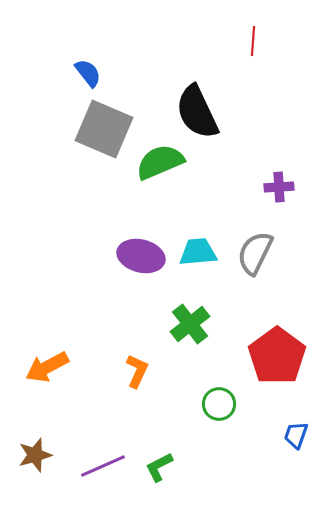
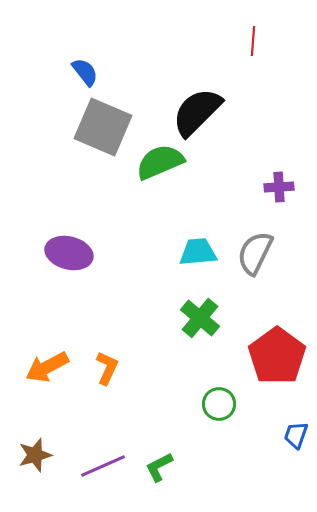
blue semicircle: moved 3 px left, 1 px up
black semicircle: rotated 70 degrees clockwise
gray square: moved 1 px left, 2 px up
purple ellipse: moved 72 px left, 3 px up
green cross: moved 10 px right, 6 px up; rotated 12 degrees counterclockwise
orange L-shape: moved 30 px left, 3 px up
